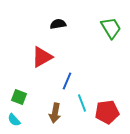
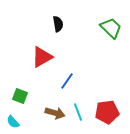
black semicircle: rotated 91 degrees clockwise
green trapezoid: rotated 15 degrees counterclockwise
blue line: rotated 12 degrees clockwise
green square: moved 1 px right, 1 px up
cyan line: moved 4 px left, 9 px down
brown arrow: rotated 84 degrees counterclockwise
cyan semicircle: moved 1 px left, 2 px down
